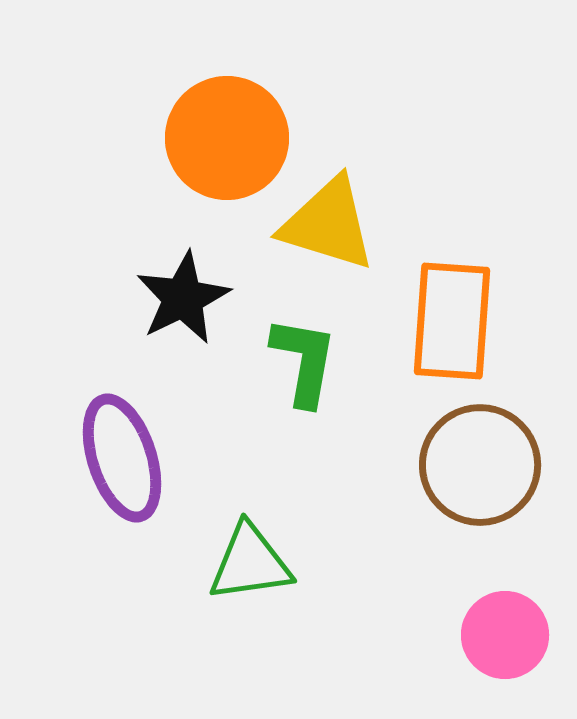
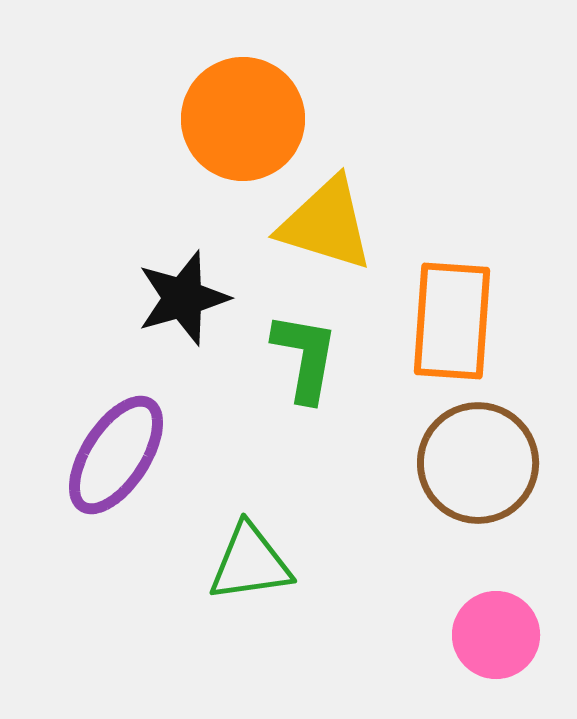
orange circle: moved 16 px right, 19 px up
yellow triangle: moved 2 px left
black star: rotated 10 degrees clockwise
green L-shape: moved 1 px right, 4 px up
purple ellipse: moved 6 px left, 3 px up; rotated 51 degrees clockwise
brown circle: moved 2 px left, 2 px up
pink circle: moved 9 px left
